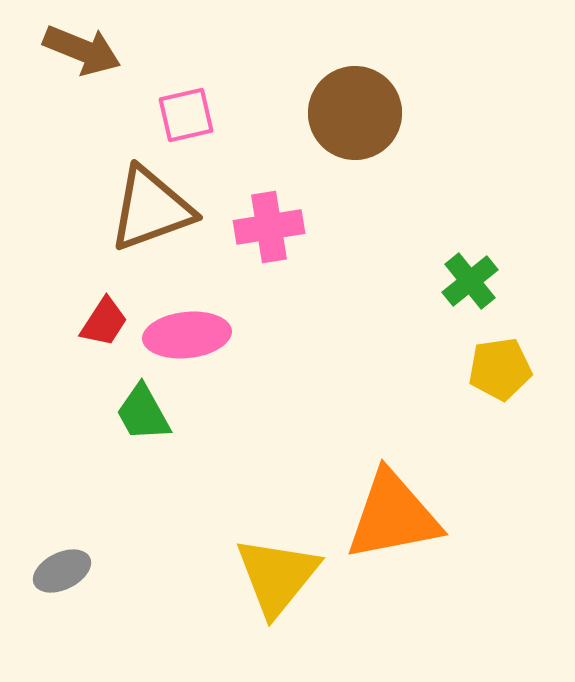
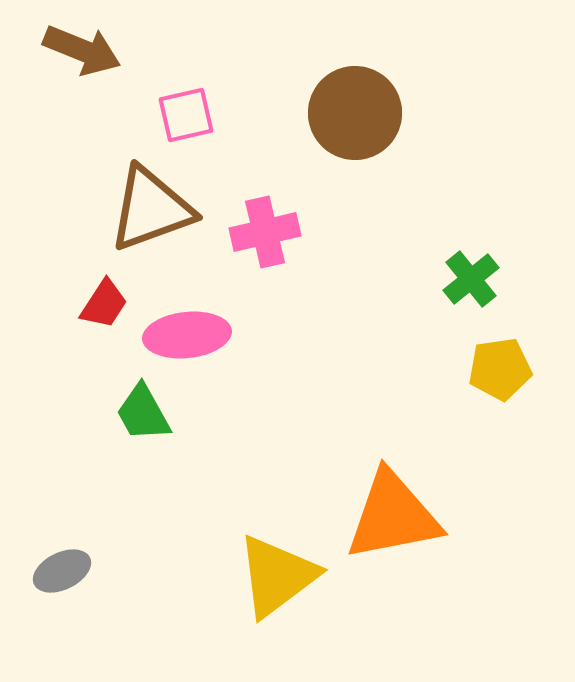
pink cross: moved 4 px left, 5 px down; rotated 4 degrees counterclockwise
green cross: moved 1 px right, 2 px up
red trapezoid: moved 18 px up
yellow triangle: rotated 14 degrees clockwise
